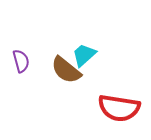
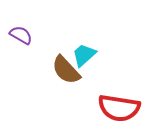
purple semicircle: moved 26 px up; rotated 45 degrees counterclockwise
brown semicircle: rotated 8 degrees clockwise
